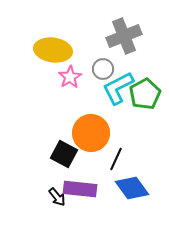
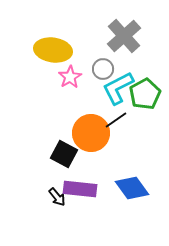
gray cross: rotated 20 degrees counterclockwise
black line: moved 39 px up; rotated 30 degrees clockwise
